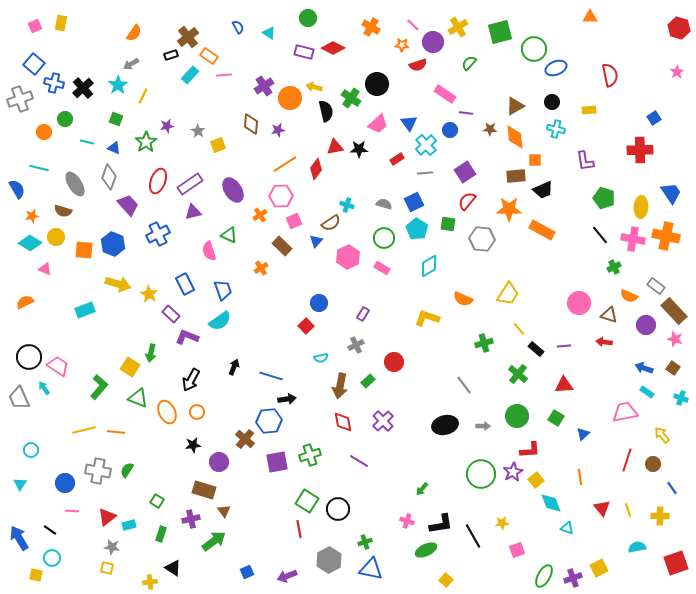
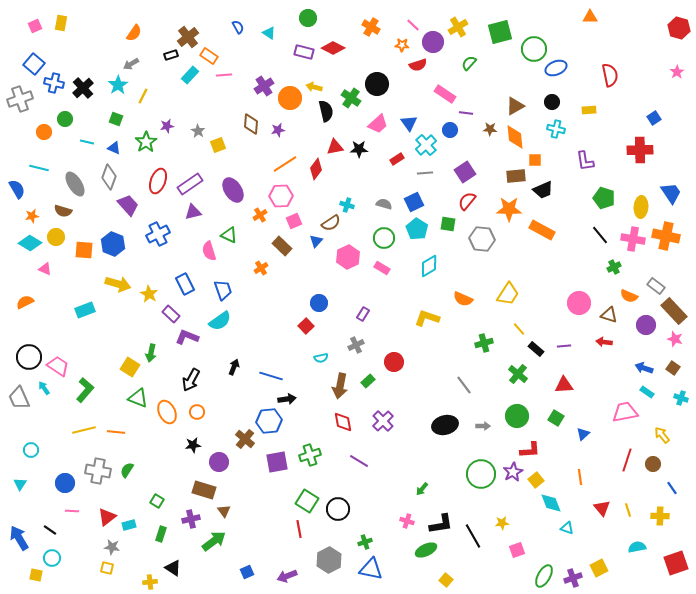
green L-shape at (99, 387): moved 14 px left, 3 px down
